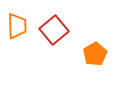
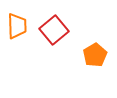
orange pentagon: moved 1 px down
